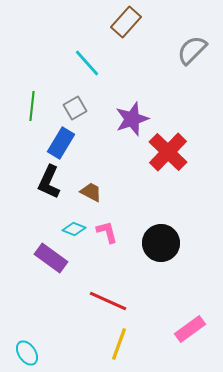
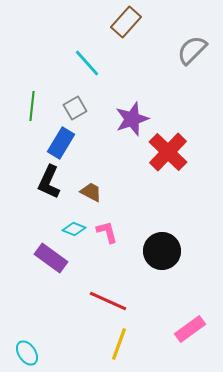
black circle: moved 1 px right, 8 px down
